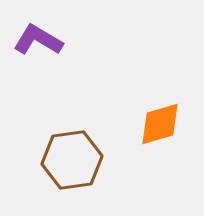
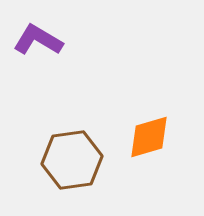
orange diamond: moved 11 px left, 13 px down
